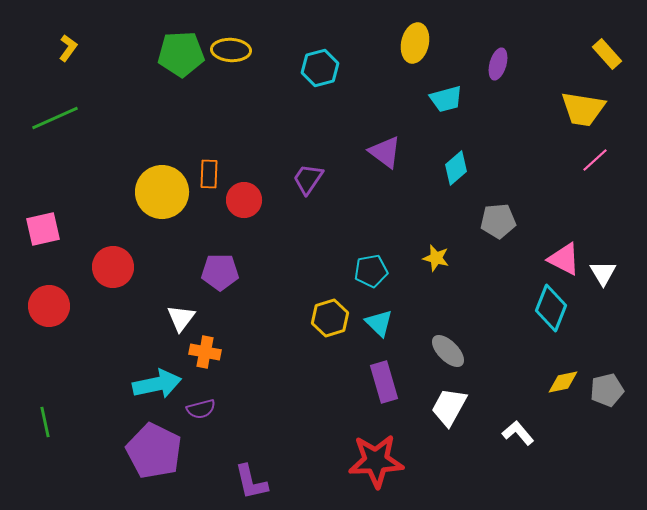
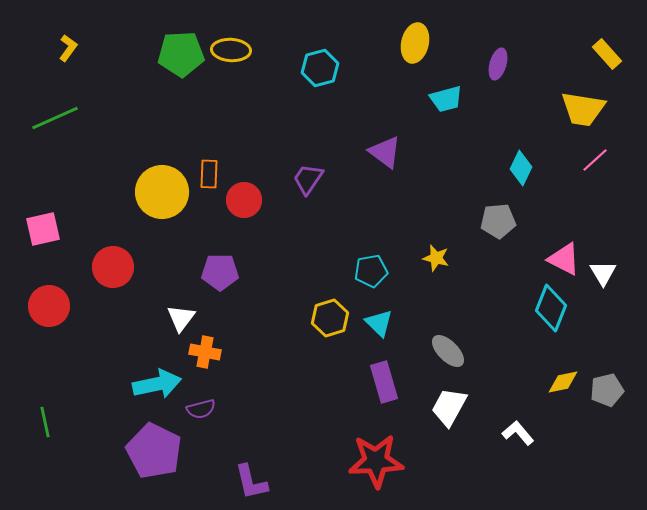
cyan diamond at (456, 168): moved 65 px right; rotated 24 degrees counterclockwise
